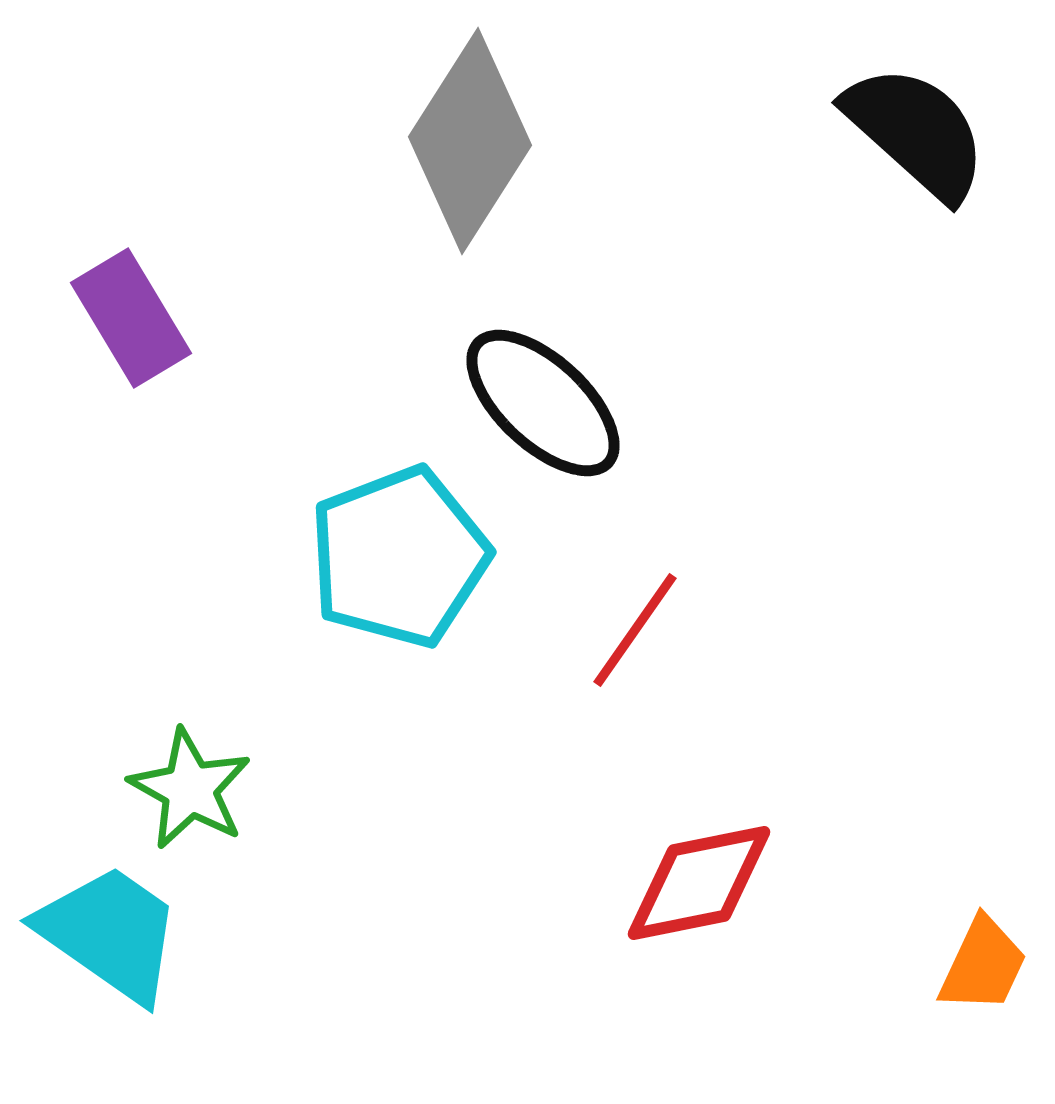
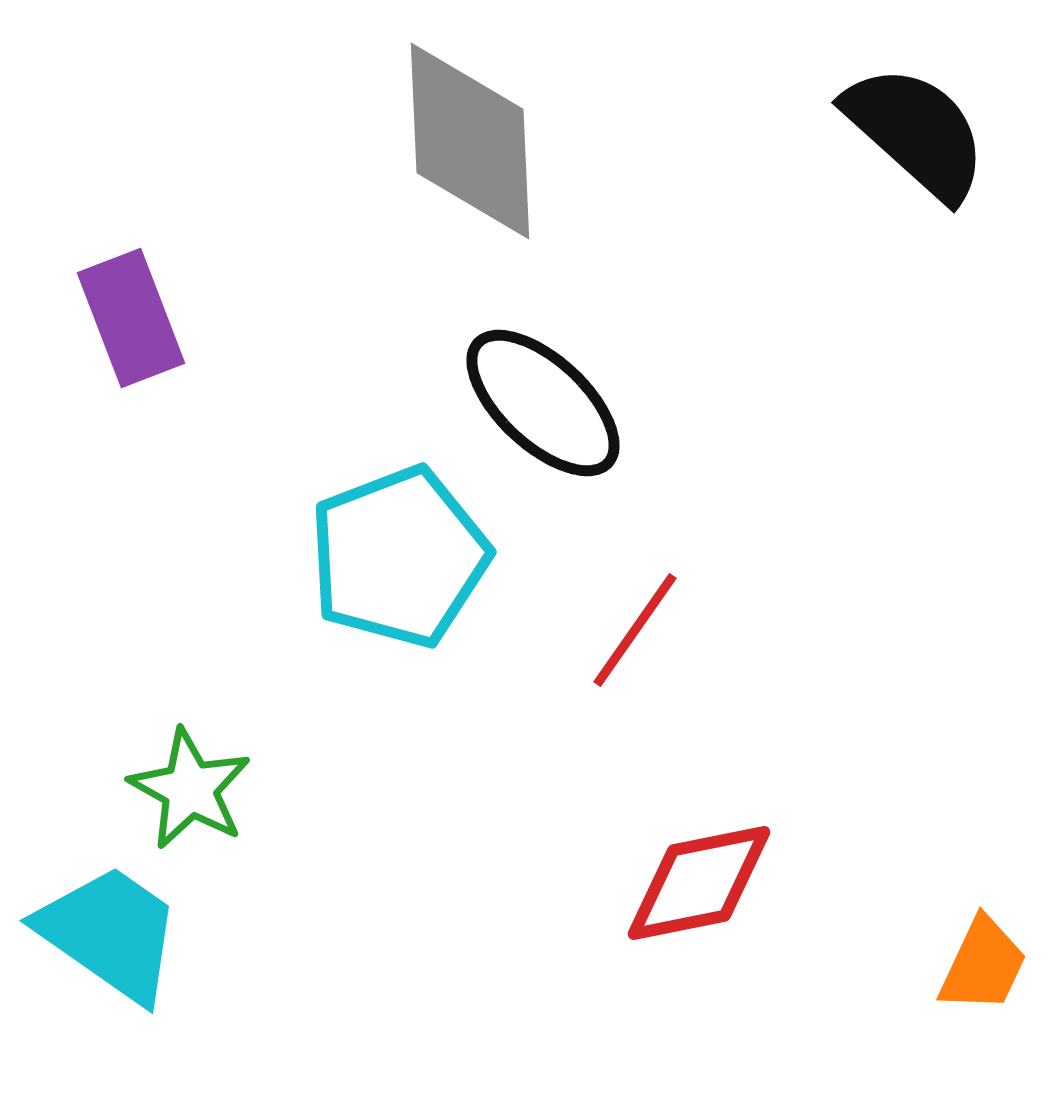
gray diamond: rotated 35 degrees counterclockwise
purple rectangle: rotated 10 degrees clockwise
